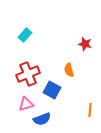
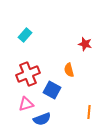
orange line: moved 1 px left, 2 px down
